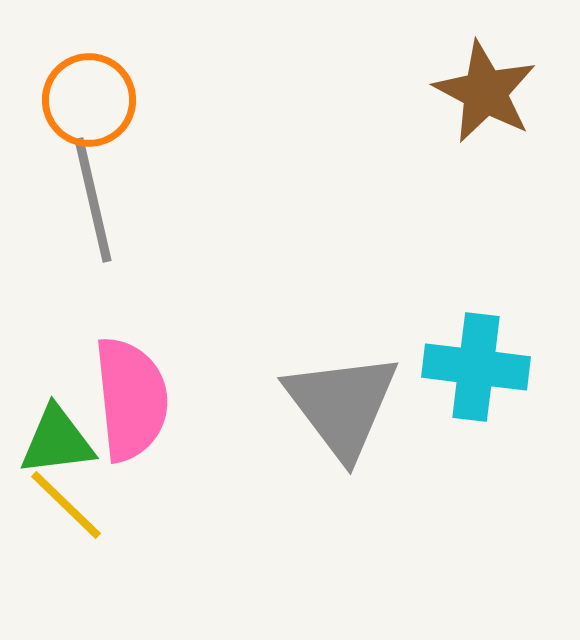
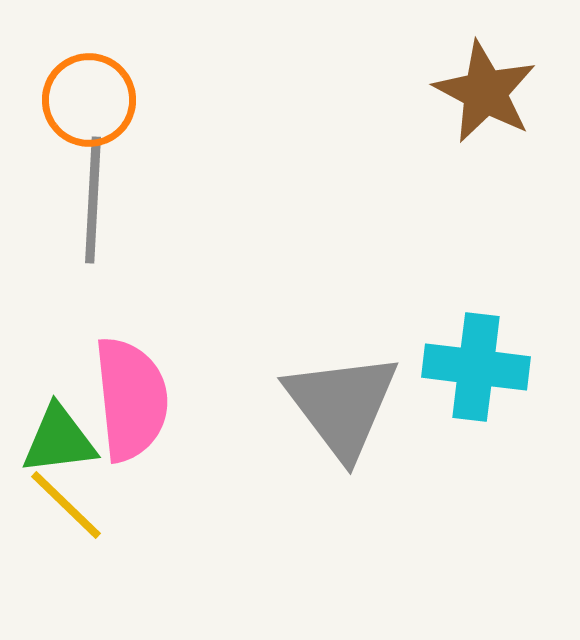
gray line: rotated 16 degrees clockwise
green triangle: moved 2 px right, 1 px up
